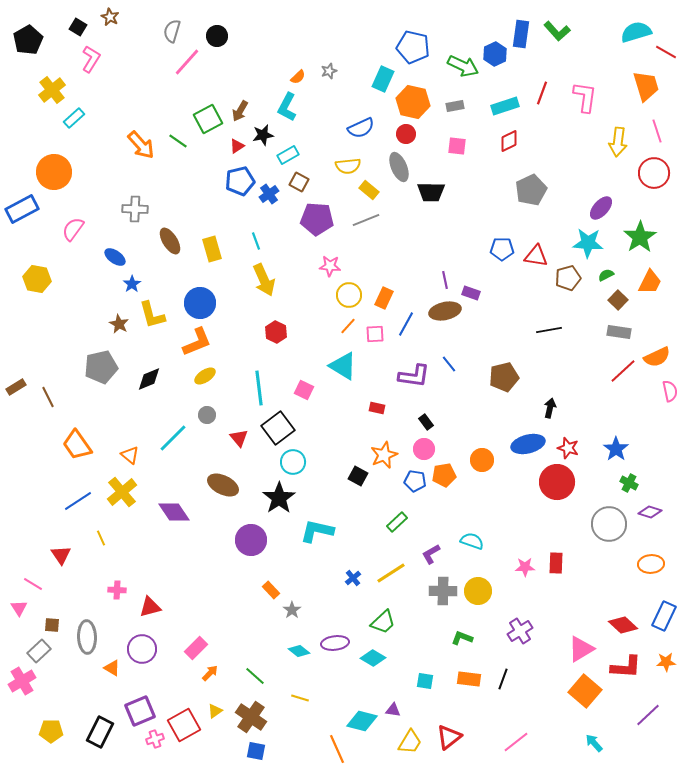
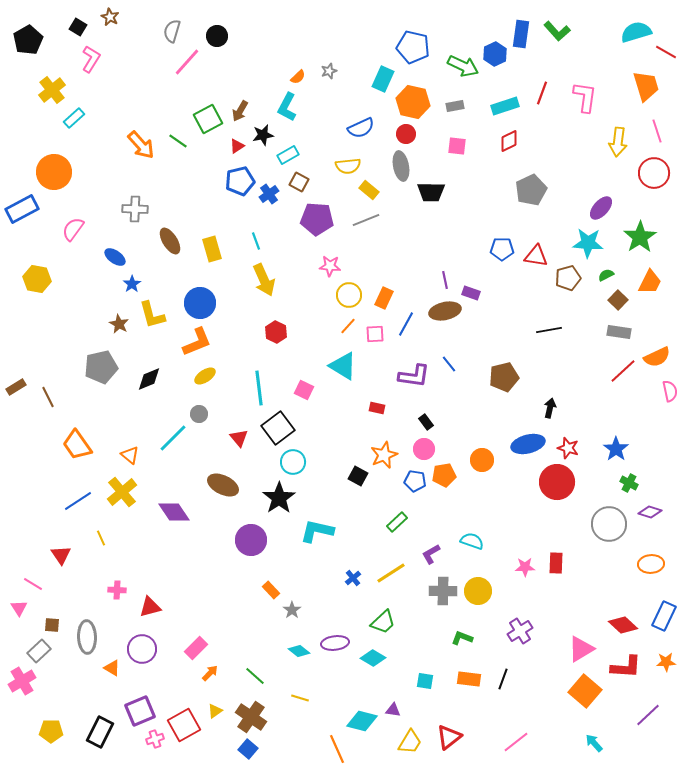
gray ellipse at (399, 167): moved 2 px right, 1 px up; rotated 12 degrees clockwise
gray circle at (207, 415): moved 8 px left, 1 px up
blue square at (256, 751): moved 8 px left, 2 px up; rotated 30 degrees clockwise
